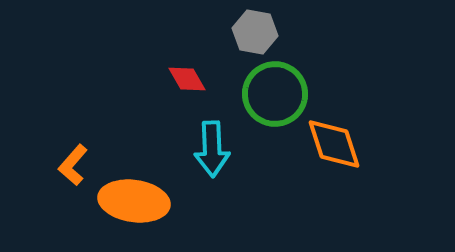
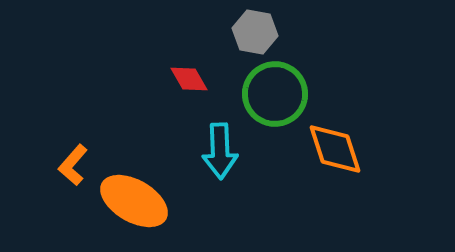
red diamond: moved 2 px right
orange diamond: moved 1 px right, 5 px down
cyan arrow: moved 8 px right, 2 px down
orange ellipse: rotated 22 degrees clockwise
